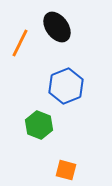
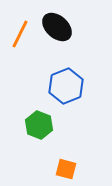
black ellipse: rotated 12 degrees counterclockwise
orange line: moved 9 px up
orange square: moved 1 px up
